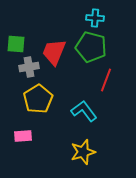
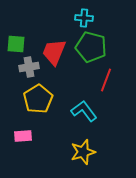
cyan cross: moved 11 px left
